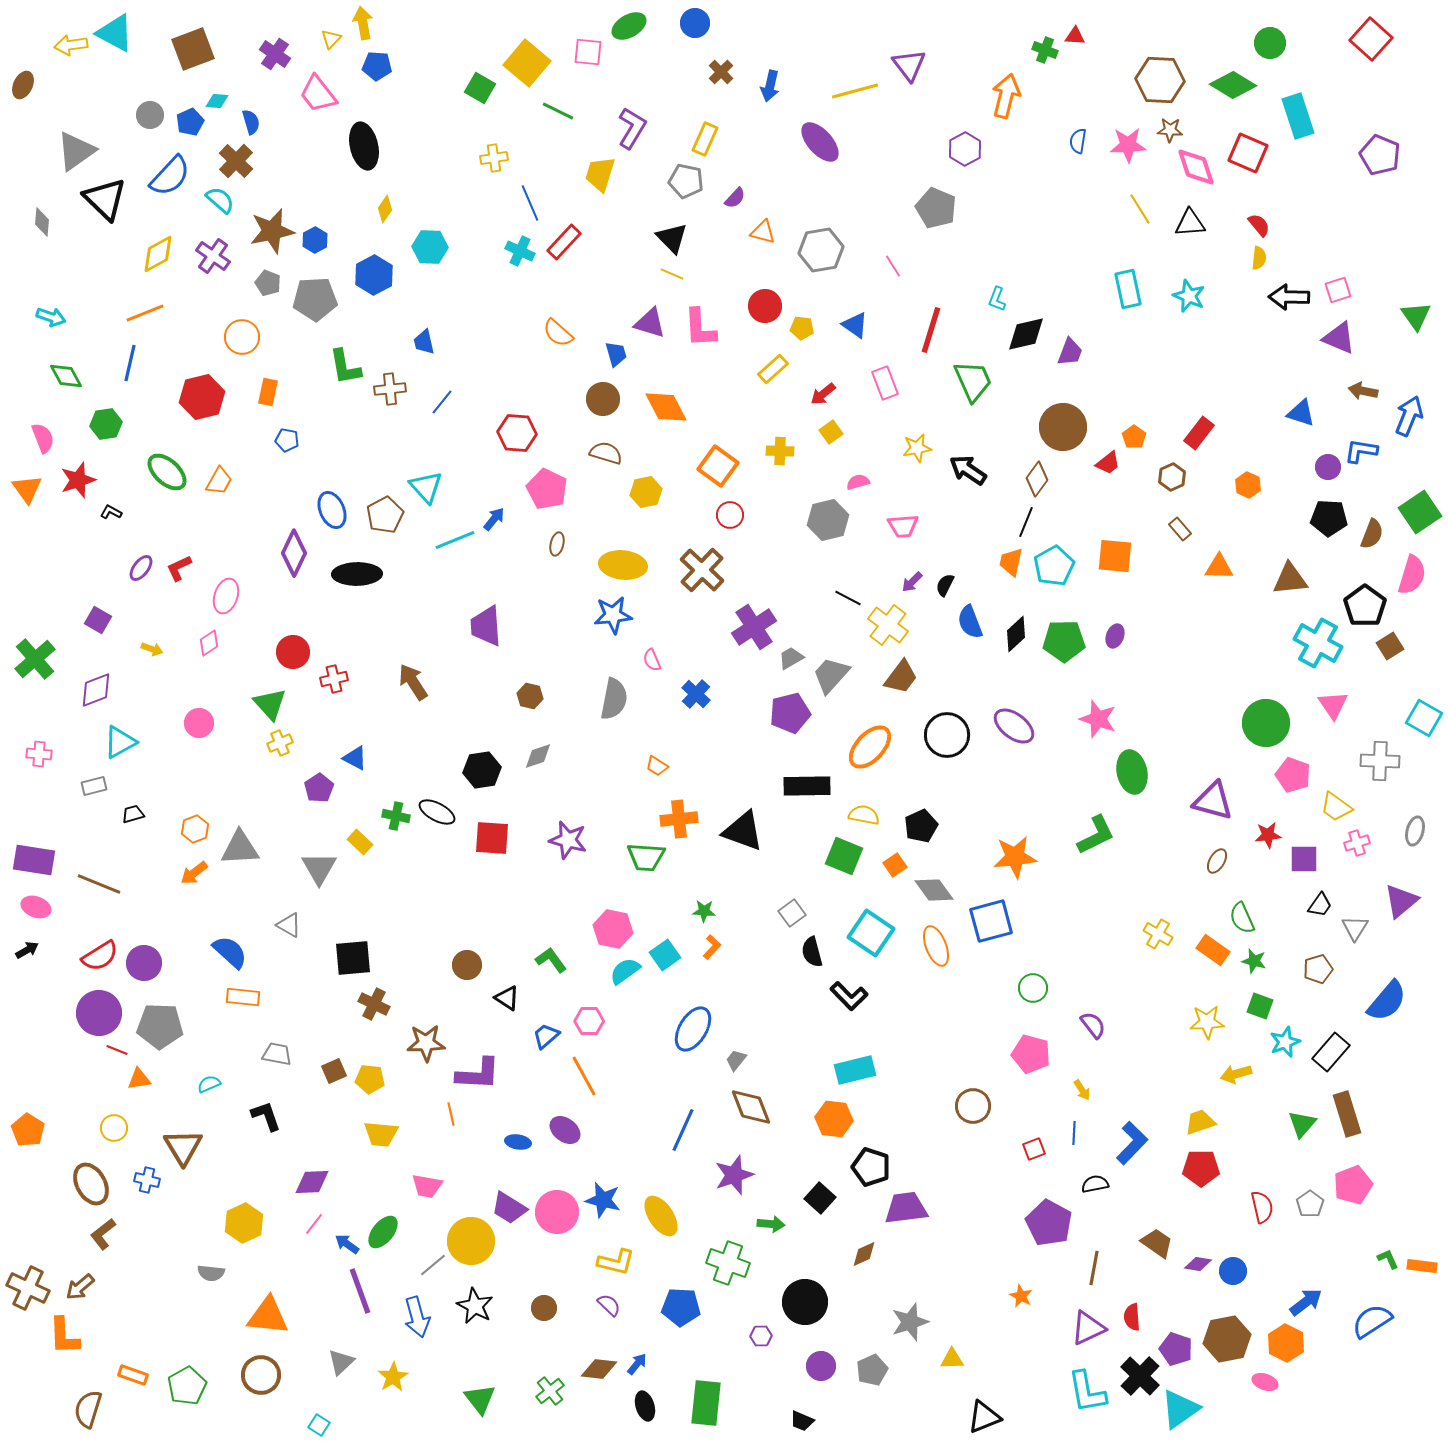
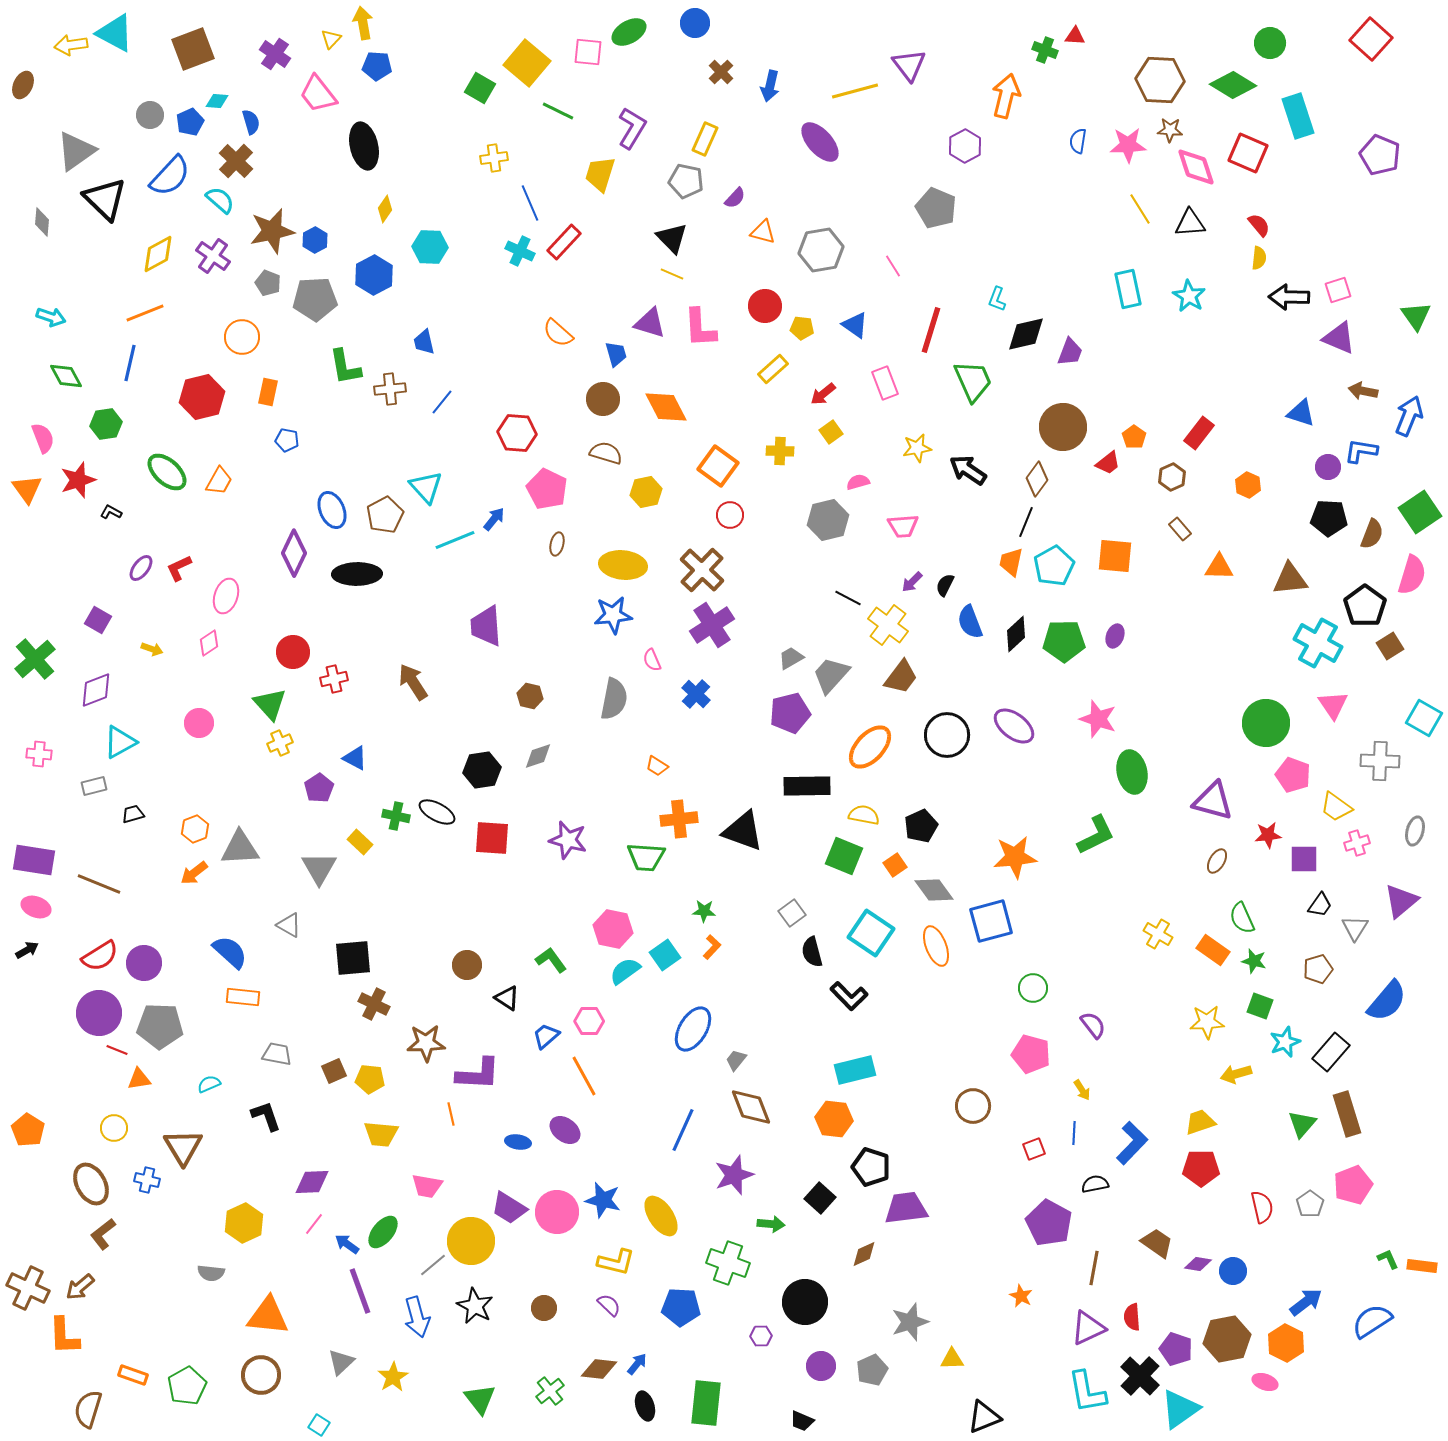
green ellipse at (629, 26): moved 6 px down
purple hexagon at (965, 149): moved 3 px up
cyan star at (1189, 296): rotated 8 degrees clockwise
purple cross at (754, 627): moved 42 px left, 2 px up
